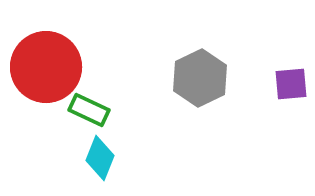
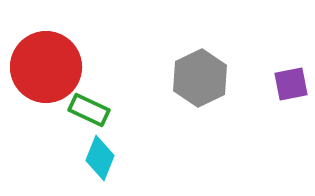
purple square: rotated 6 degrees counterclockwise
